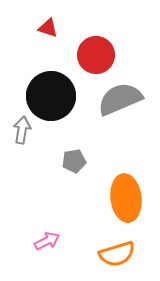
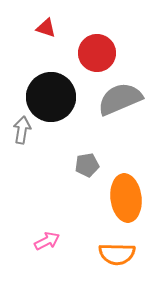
red triangle: moved 2 px left
red circle: moved 1 px right, 2 px up
black circle: moved 1 px down
gray pentagon: moved 13 px right, 4 px down
orange semicircle: rotated 18 degrees clockwise
